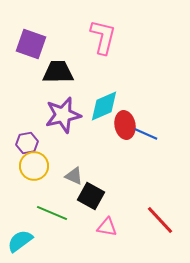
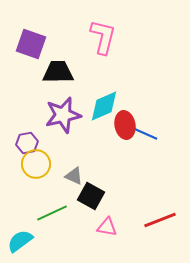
yellow circle: moved 2 px right, 2 px up
green line: rotated 48 degrees counterclockwise
red line: rotated 68 degrees counterclockwise
